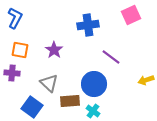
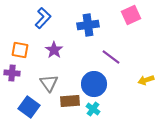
blue L-shape: moved 28 px right; rotated 15 degrees clockwise
gray triangle: rotated 12 degrees clockwise
blue square: moved 3 px left
cyan cross: moved 2 px up
